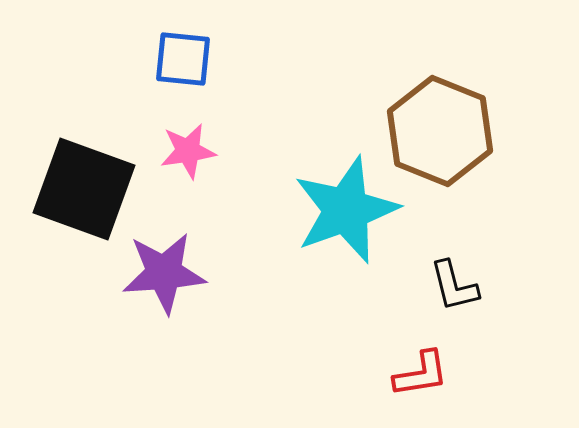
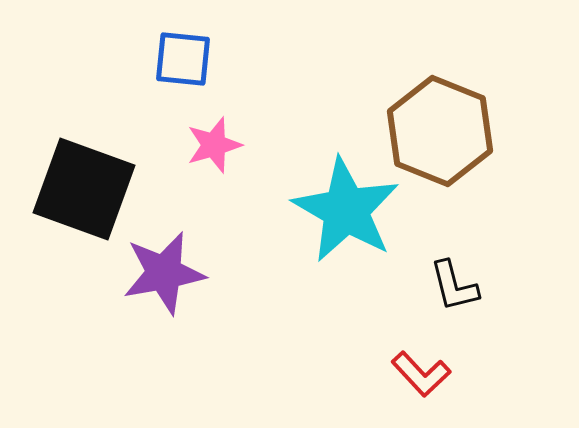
pink star: moved 26 px right, 6 px up; rotated 8 degrees counterclockwise
cyan star: rotated 22 degrees counterclockwise
purple star: rotated 6 degrees counterclockwise
red L-shape: rotated 56 degrees clockwise
